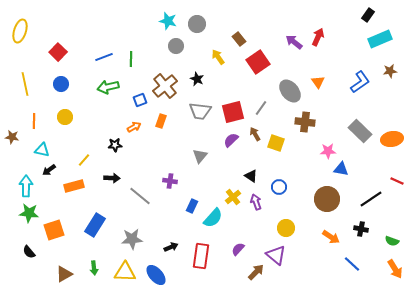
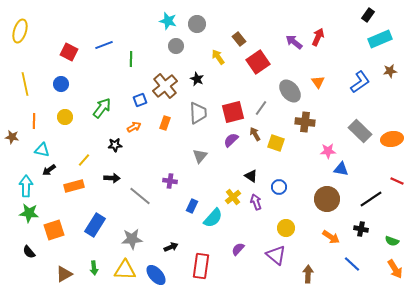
red square at (58, 52): moved 11 px right; rotated 18 degrees counterclockwise
blue line at (104, 57): moved 12 px up
green arrow at (108, 87): moved 6 px left, 21 px down; rotated 140 degrees clockwise
gray trapezoid at (200, 111): moved 2 px left, 2 px down; rotated 100 degrees counterclockwise
orange rectangle at (161, 121): moved 4 px right, 2 px down
red rectangle at (201, 256): moved 10 px down
yellow triangle at (125, 272): moved 2 px up
brown arrow at (256, 272): moved 52 px right, 2 px down; rotated 42 degrees counterclockwise
